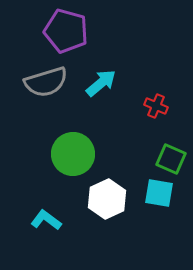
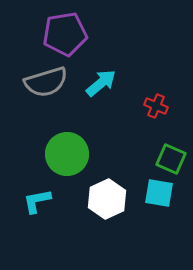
purple pentagon: moved 1 px left, 3 px down; rotated 24 degrees counterclockwise
green circle: moved 6 px left
cyan L-shape: moved 9 px left, 19 px up; rotated 48 degrees counterclockwise
